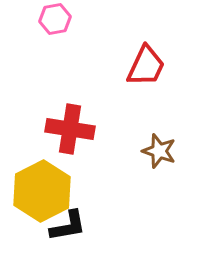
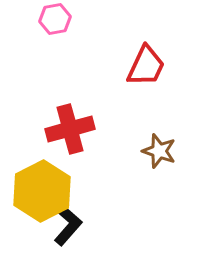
red cross: rotated 24 degrees counterclockwise
black L-shape: rotated 39 degrees counterclockwise
